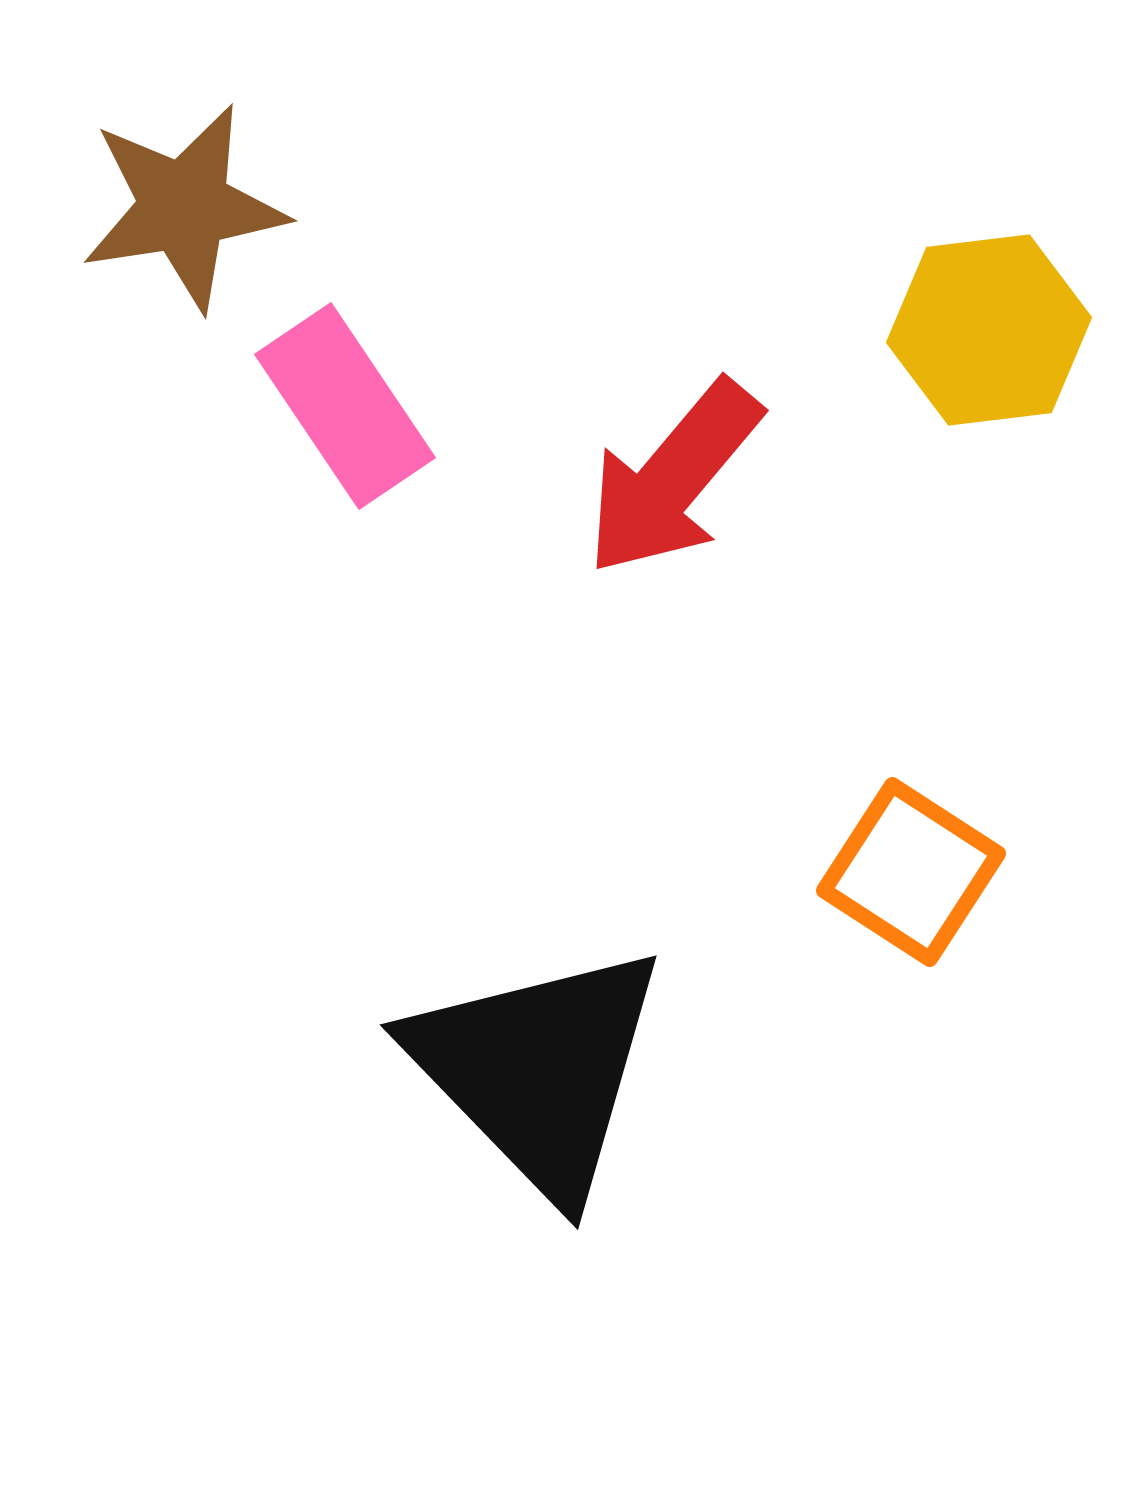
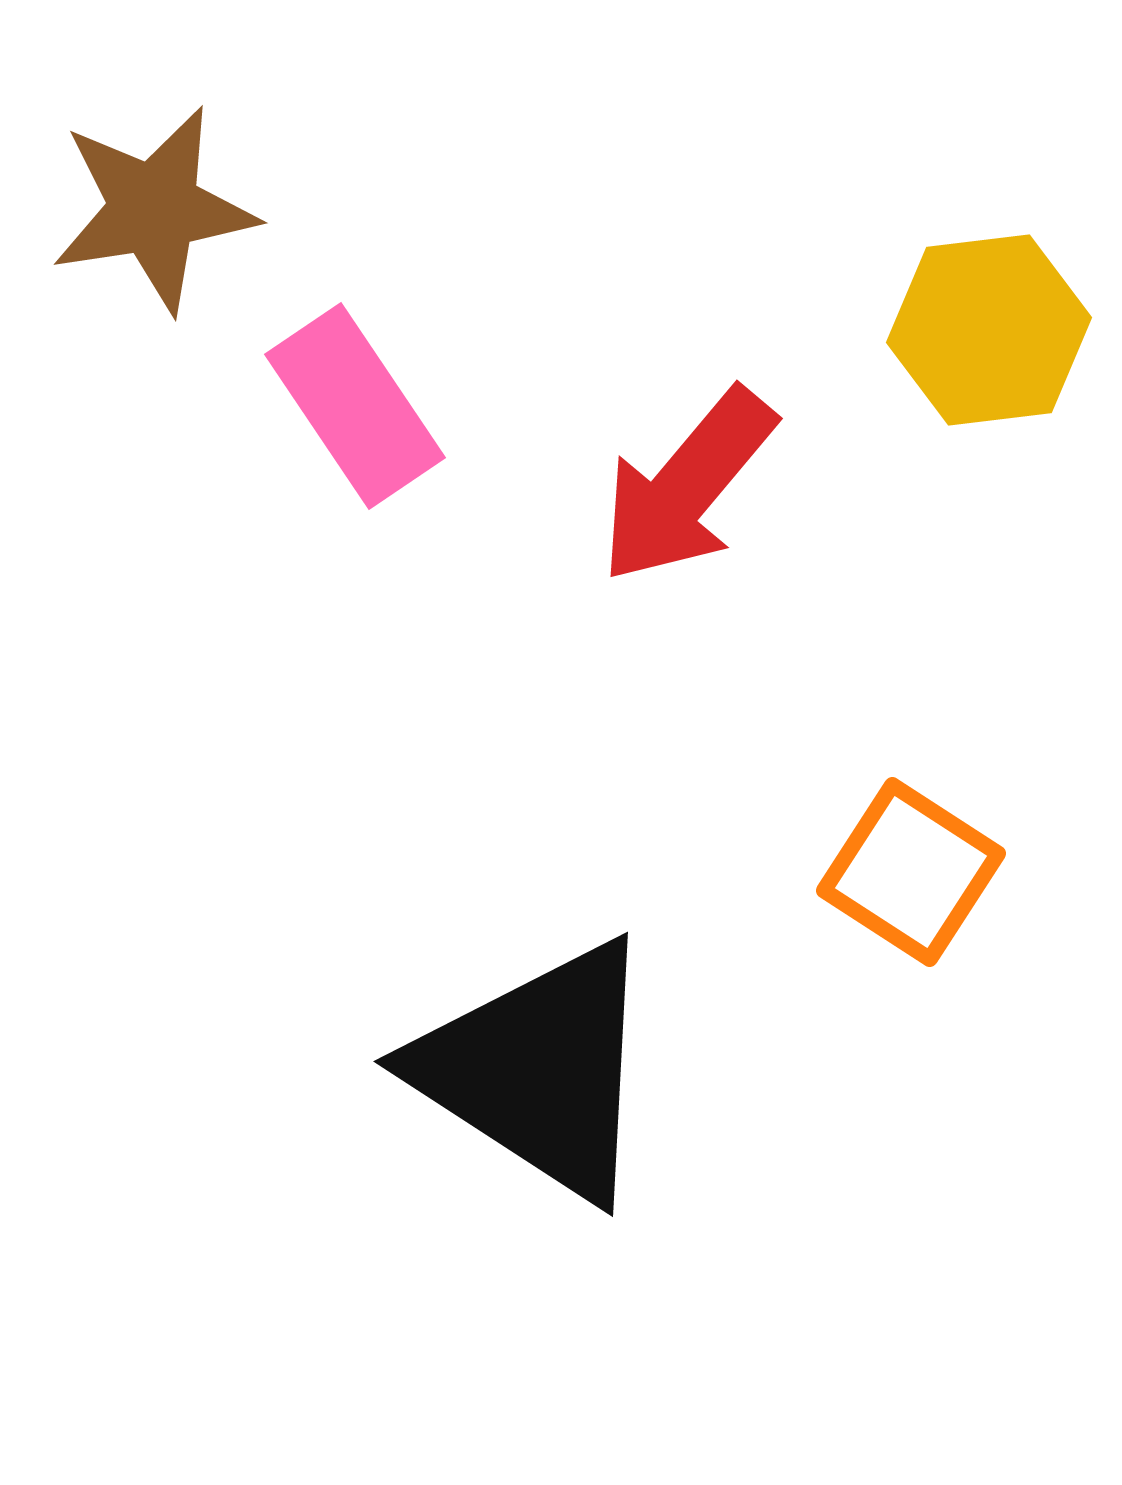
brown star: moved 30 px left, 2 px down
pink rectangle: moved 10 px right
red arrow: moved 14 px right, 8 px down
black triangle: rotated 13 degrees counterclockwise
